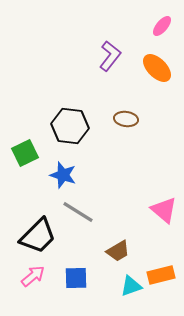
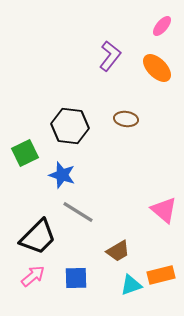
blue star: moved 1 px left
black trapezoid: moved 1 px down
cyan triangle: moved 1 px up
